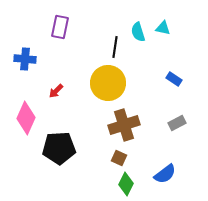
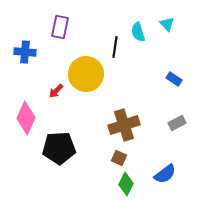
cyan triangle: moved 4 px right, 4 px up; rotated 35 degrees clockwise
blue cross: moved 7 px up
yellow circle: moved 22 px left, 9 px up
